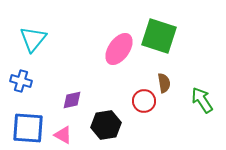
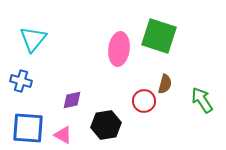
pink ellipse: rotated 28 degrees counterclockwise
brown semicircle: moved 1 px right, 1 px down; rotated 24 degrees clockwise
